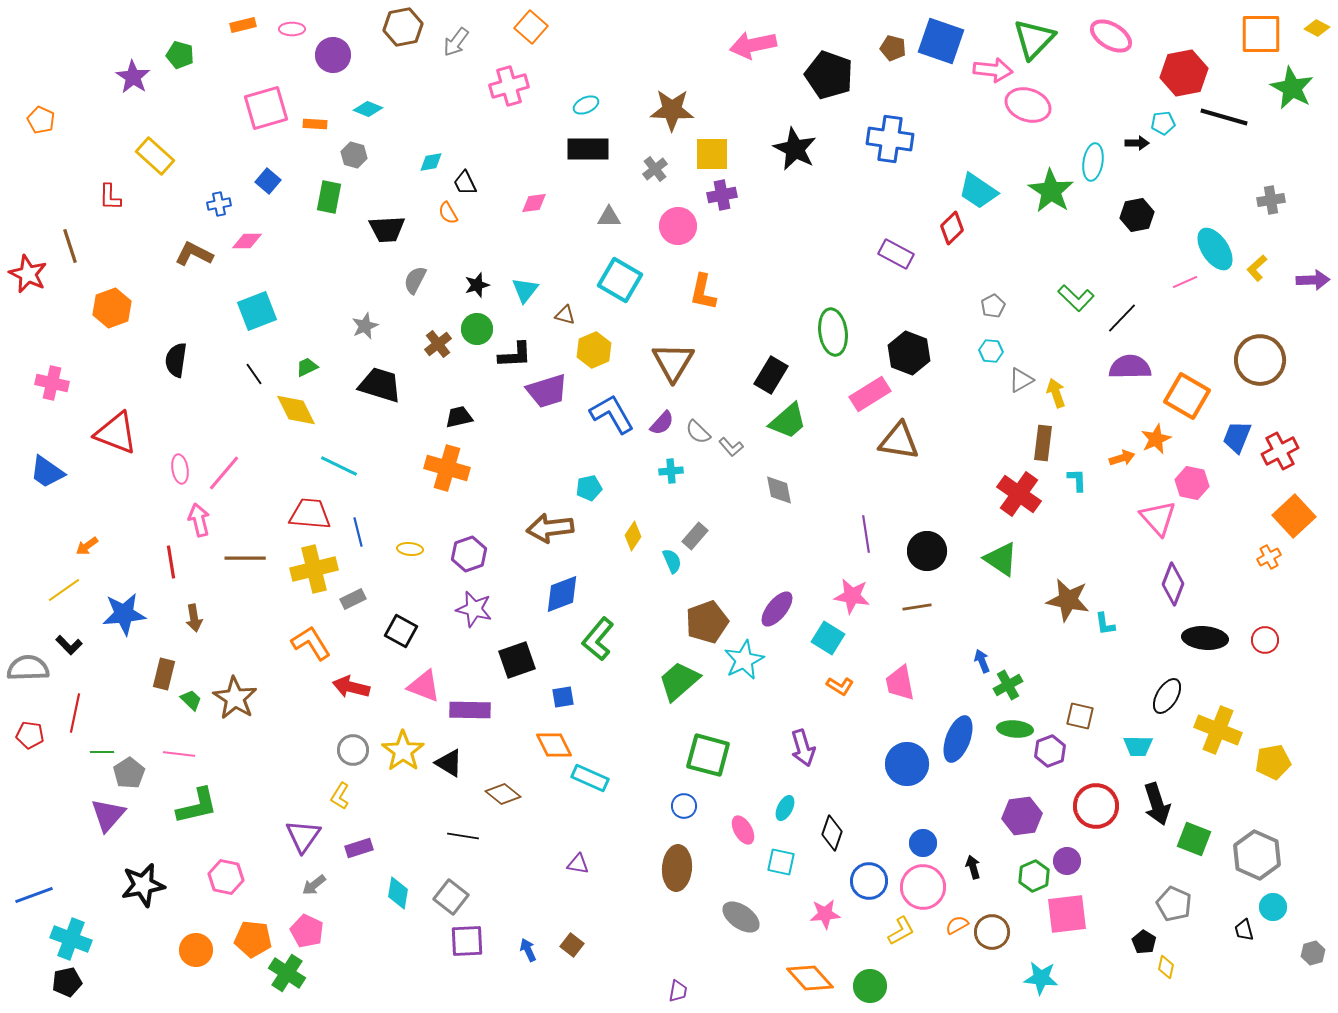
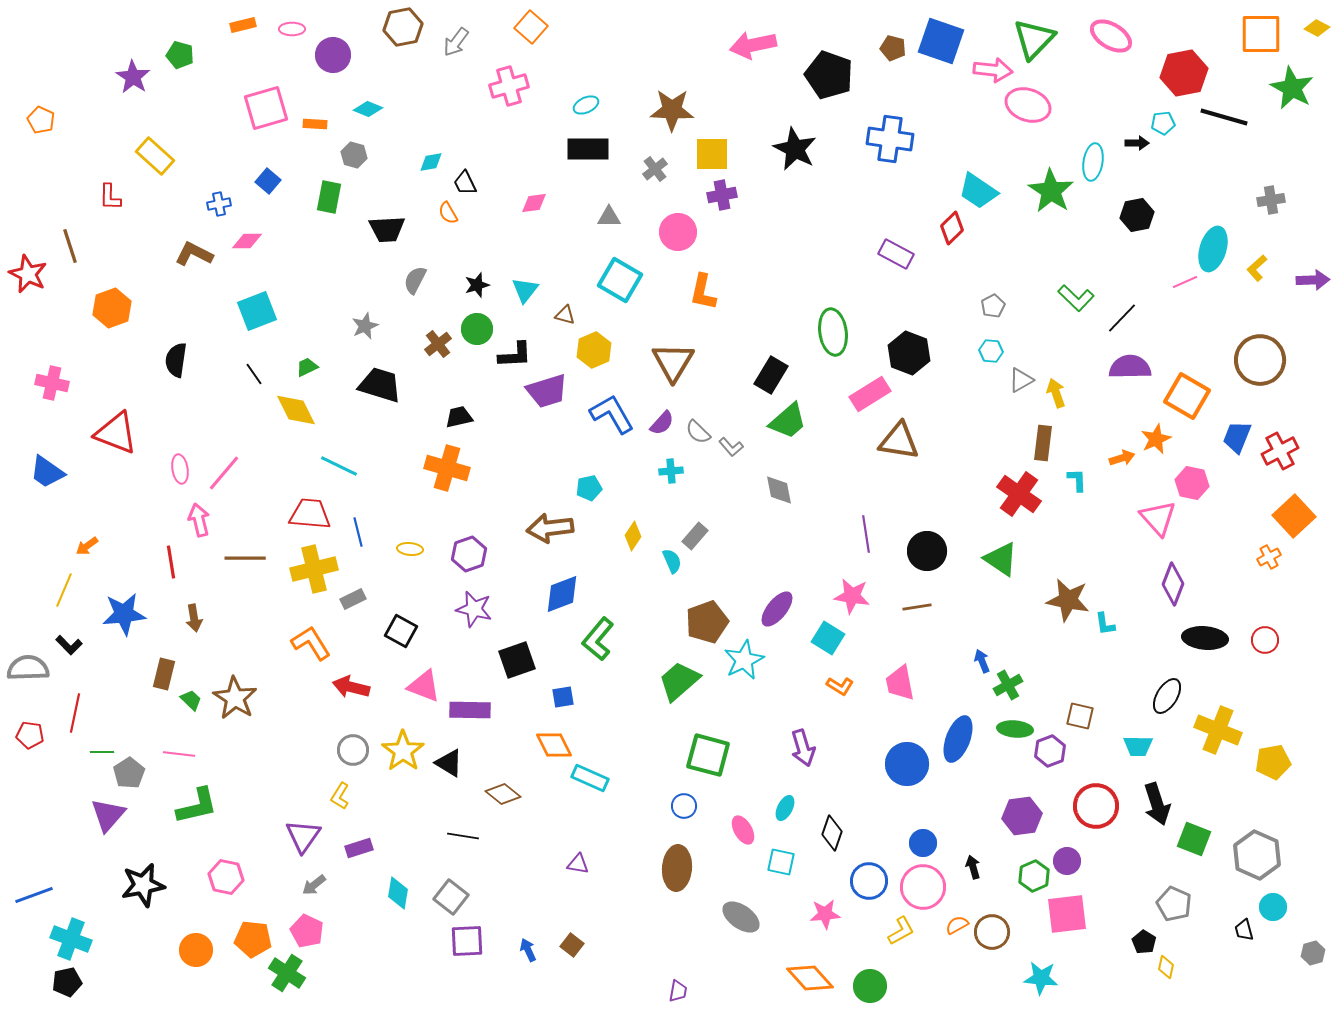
pink circle at (678, 226): moved 6 px down
cyan ellipse at (1215, 249): moved 2 px left; rotated 51 degrees clockwise
yellow line at (64, 590): rotated 32 degrees counterclockwise
